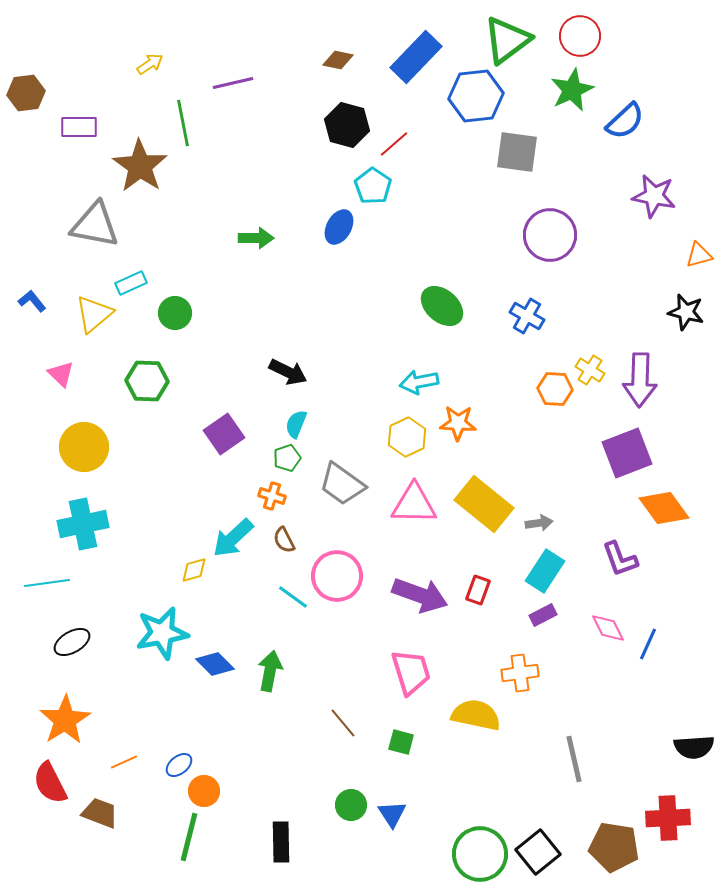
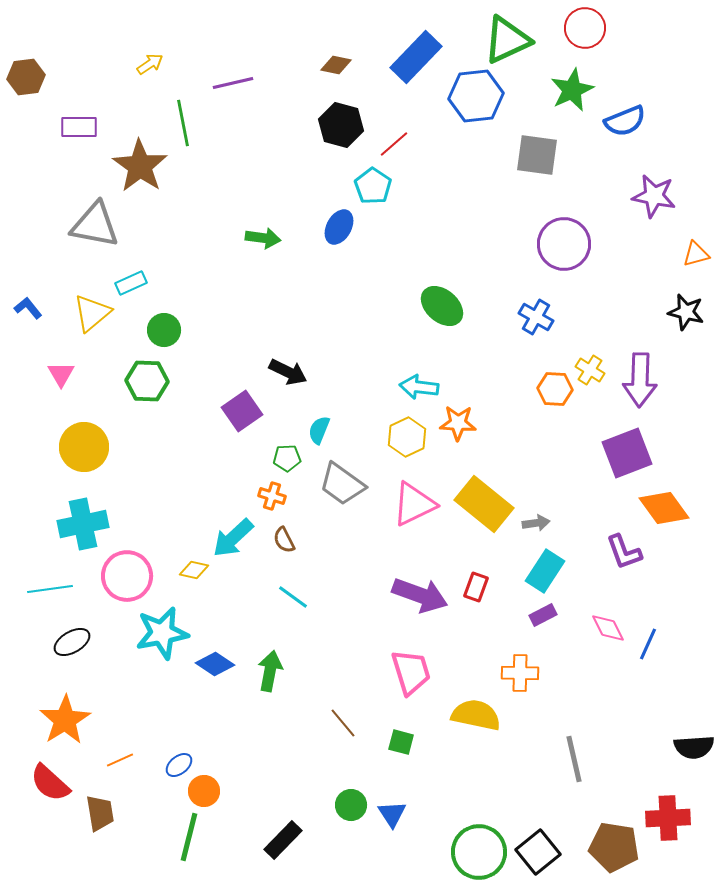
red circle at (580, 36): moved 5 px right, 8 px up
green triangle at (507, 40): rotated 12 degrees clockwise
brown diamond at (338, 60): moved 2 px left, 5 px down
brown hexagon at (26, 93): moved 16 px up
blue semicircle at (625, 121): rotated 21 degrees clockwise
black hexagon at (347, 125): moved 6 px left
gray square at (517, 152): moved 20 px right, 3 px down
purple circle at (550, 235): moved 14 px right, 9 px down
green arrow at (256, 238): moved 7 px right; rotated 8 degrees clockwise
orange triangle at (699, 255): moved 3 px left, 1 px up
blue L-shape at (32, 301): moved 4 px left, 7 px down
green circle at (175, 313): moved 11 px left, 17 px down
yellow triangle at (94, 314): moved 2 px left, 1 px up
blue cross at (527, 316): moved 9 px right, 1 px down
pink triangle at (61, 374): rotated 16 degrees clockwise
cyan arrow at (419, 382): moved 5 px down; rotated 18 degrees clockwise
cyan semicircle at (296, 424): moved 23 px right, 6 px down
purple square at (224, 434): moved 18 px right, 23 px up
green pentagon at (287, 458): rotated 16 degrees clockwise
pink triangle at (414, 504): rotated 27 degrees counterclockwise
gray arrow at (539, 523): moved 3 px left
purple L-shape at (620, 559): moved 4 px right, 7 px up
yellow diamond at (194, 570): rotated 28 degrees clockwise
pink circle at (337, 576): moved 210 px left
cyan line at (47, 583): moved 3 px right, 6 px down
red rectangle at (478, 590): moved 2 px left, 3 px up
blue diamond at (215, 664): rotated 12 degrees counterclockwise
orange cross at (520, 673): rotated 9 degrees clockwise
orange line at (124, 762): moved 4 px left, 2 px up
red semicircle at (50, 783): rotated 21 degrees counterclockwise
brown trapezoid at (100, 813): rotated 60 degrees clockwise
black rectangle at (281, 842): moved 2 px right, 2 px up; rotated 45 degrees clockwise
green circle at (480, 854): moved 1 px left, 2 px up
